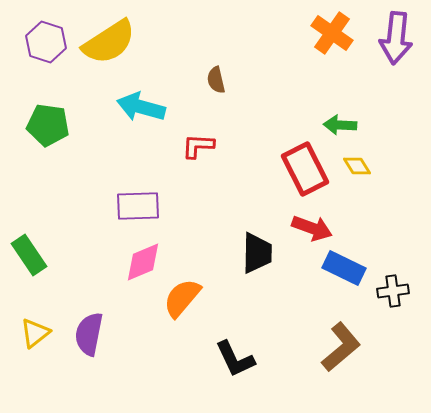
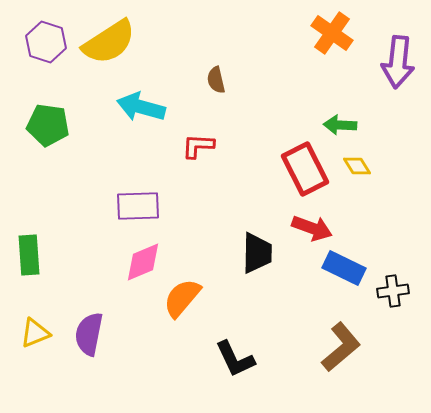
purple arrow: moved 2 px right, 24 px down
green rectangle: rotated 30 degrees clockwise
yellow triangle: rotated 16 degrees clockwise
